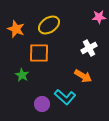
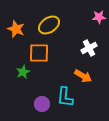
green star: moved 1 px right, 3 px up; rotated 16 degrees clockwise
cyan L-shape: rotated 55 degrees clockwise
